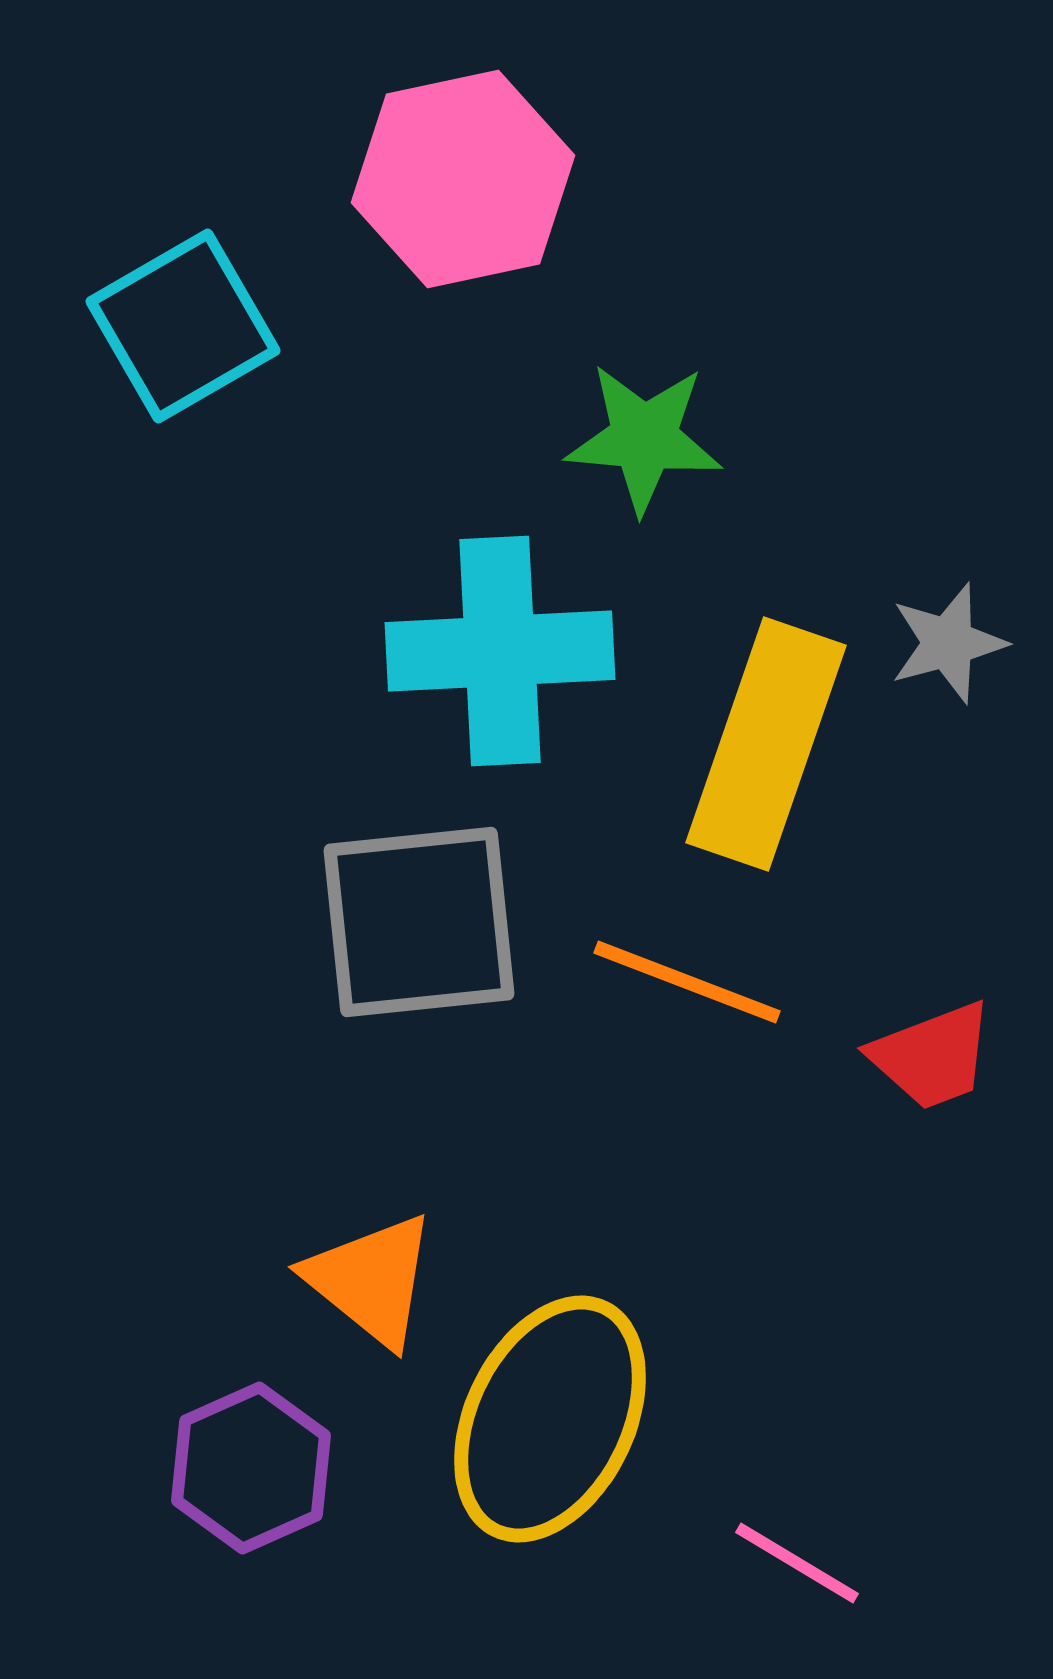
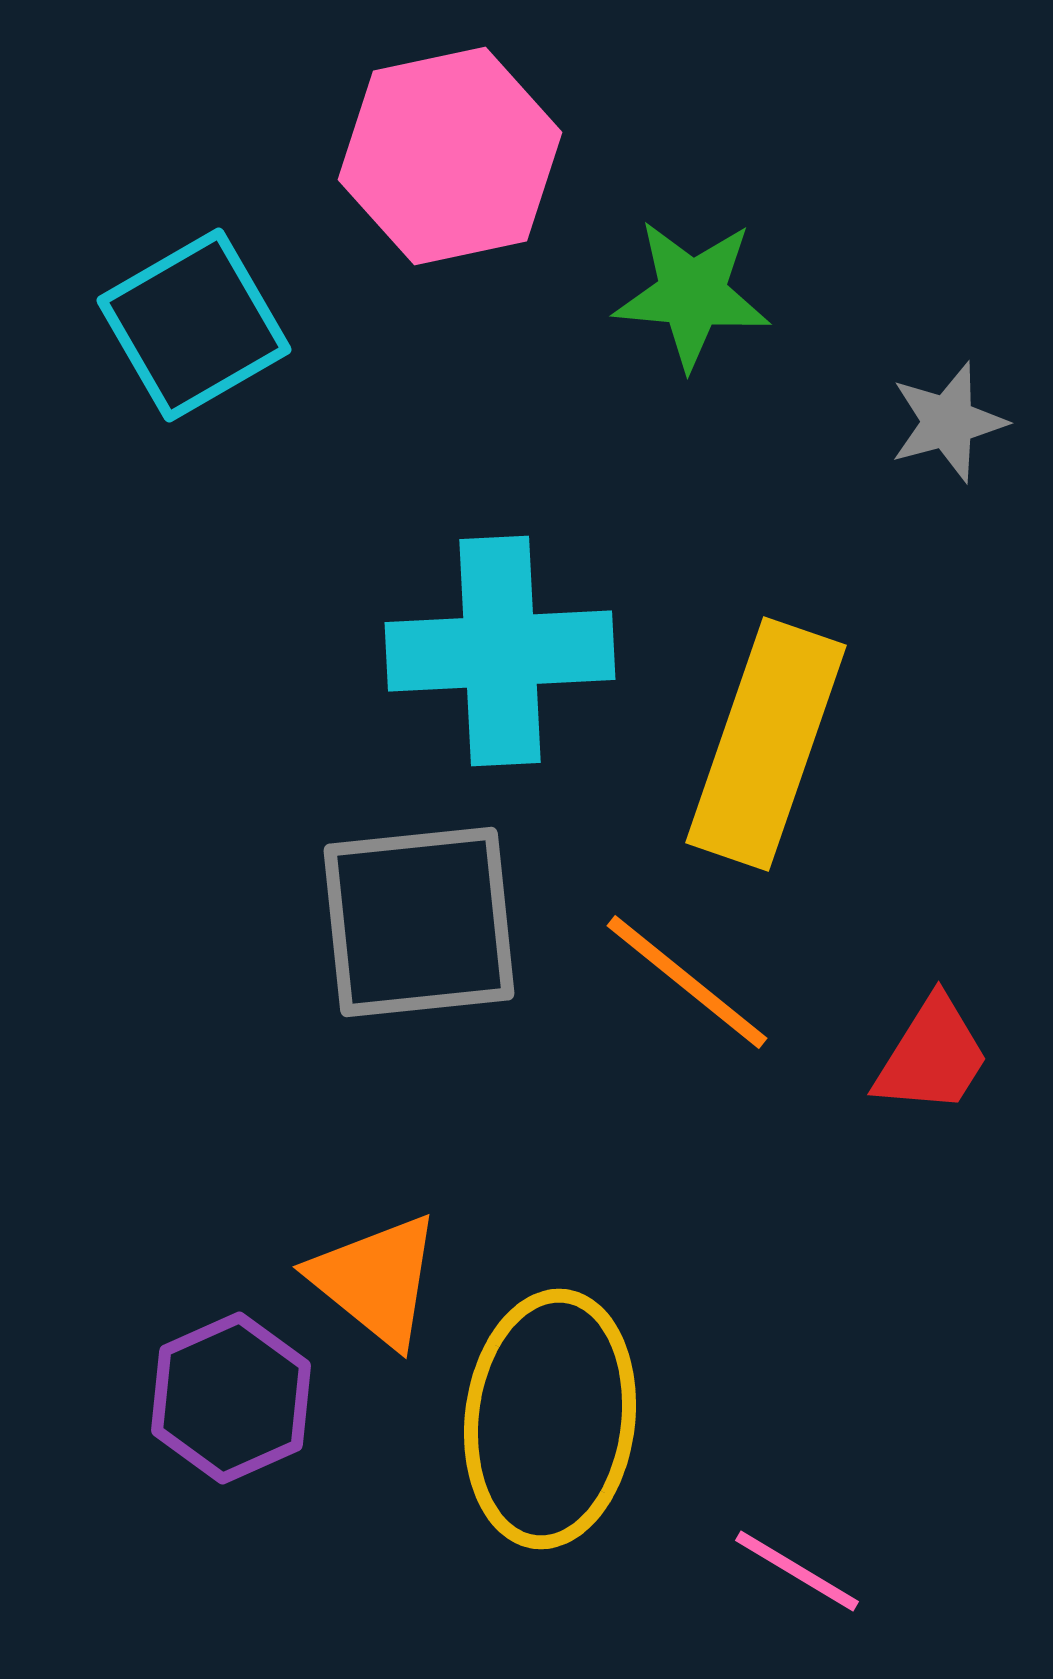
pink hexagon: moved 13 px left, 23 px up
cyan square: moved 11 px right, 1 px up
green star: moved 48 px right, 144 px up
gray star: moved 221 px up
orange line: rotated 18 degrees clockwise
red trapezoid: rotated 37 degrees counterclockwise
orange triangle: moved 5 px right
yellow ellipse: rotated 19 degrees counterclockwise
purple hexagon: moved 20 px left, 70 px up
pink line: moved 8 px down
